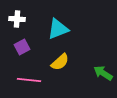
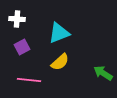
cyan triangle: moved 1 px right, 4 px down
